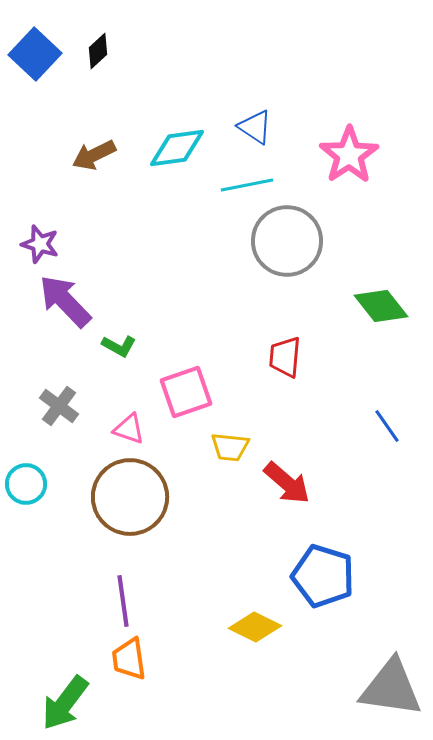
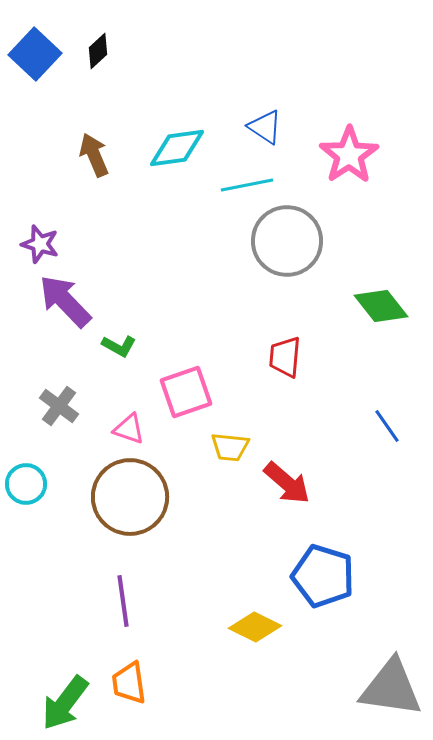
blue triangle: moved 10 px right
brown arrow: rotated 93 degrees clockwise
orange trapezoid: moved 24 px down
